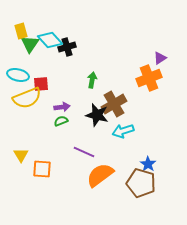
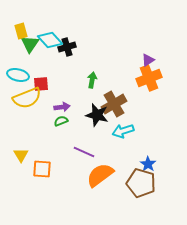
purple triangle: moved 12 px left, 2 px down
